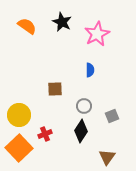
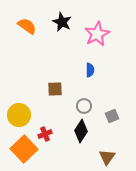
orange square: moved 5 px right, 1 px down
